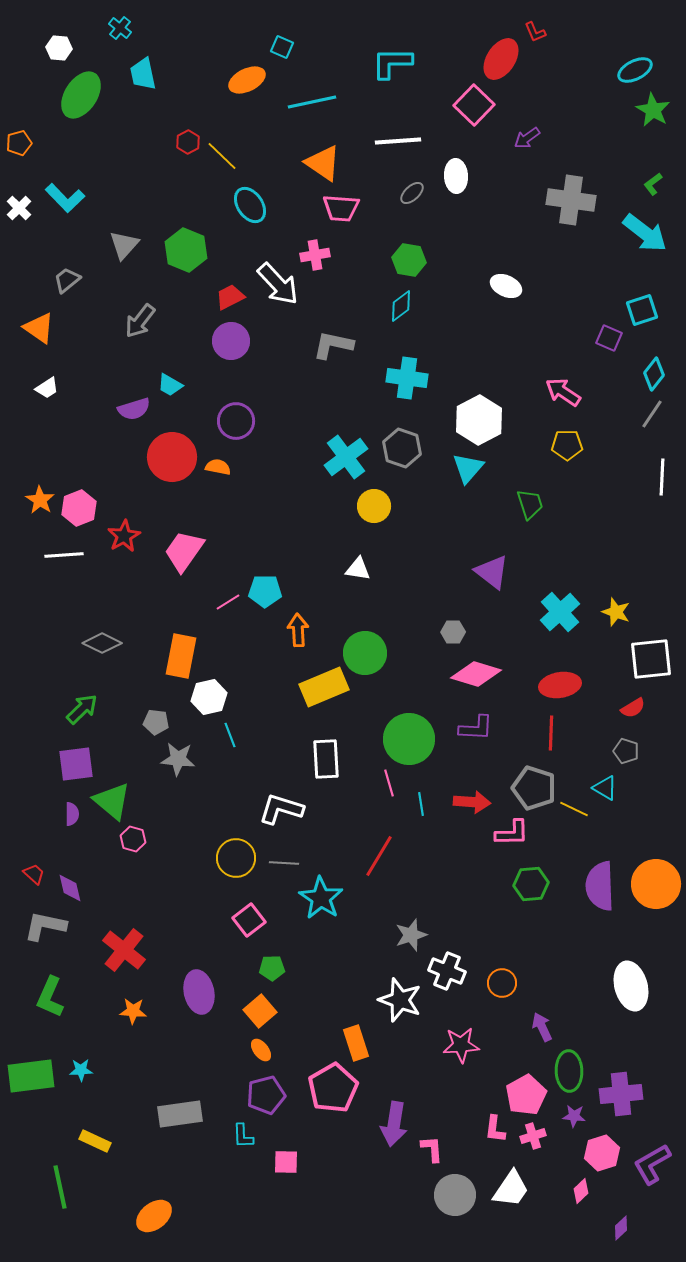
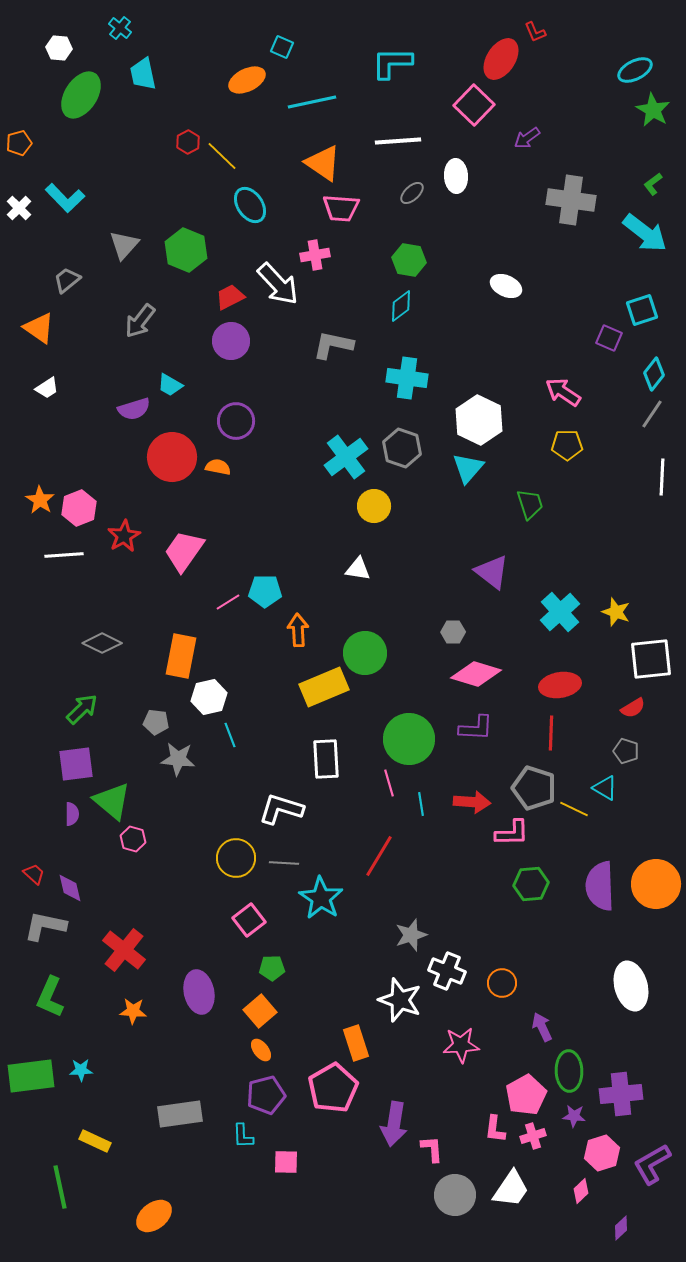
white hexagon at (479, 420): rotated 6 degrees counterclockwise
